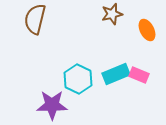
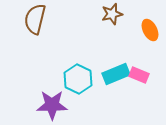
orange ellipse: moved 3 px right
